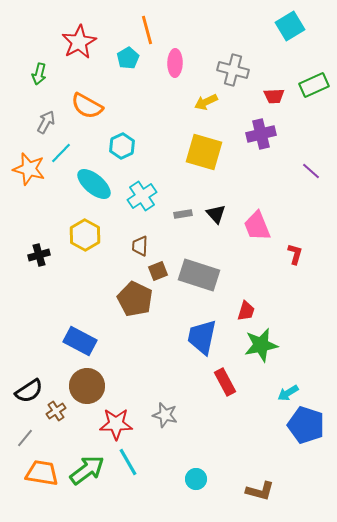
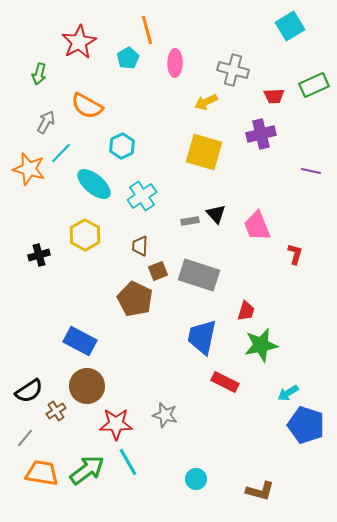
purple line at (311, 171): rotated 30 degrees counterclockwise
gray rectangle at (183, 214): moved 7 px right, 7 px down
red rectangle at (225, 382): rotated 36 degrees counterclockwise
